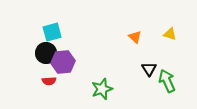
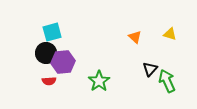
black triangle: moved 1 px right; rotated 14 degrees clockwise
green star: moved 3 px left, 8 px up; rotated 15 degrees counterclockwise
